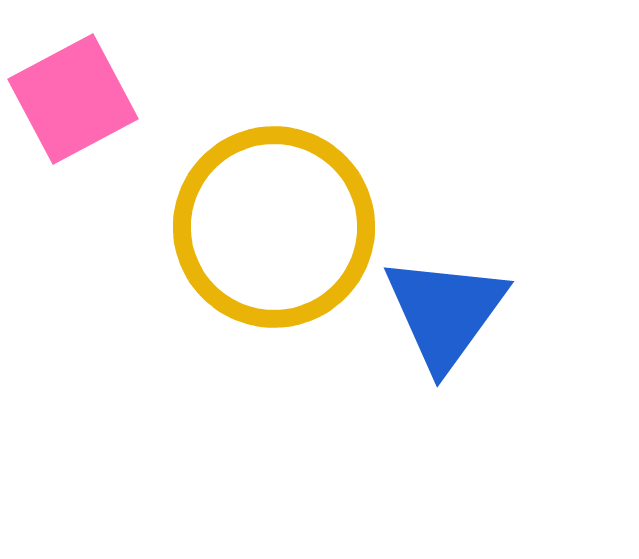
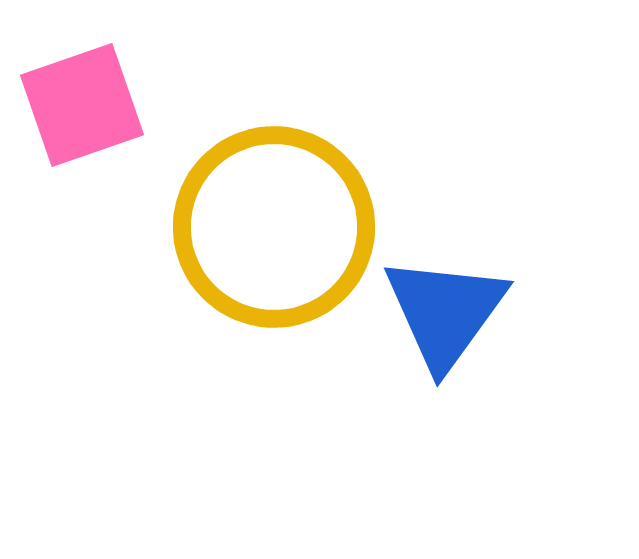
pink square: moved 9 px right, 6 px down; rotated 9 degrees clockwise
